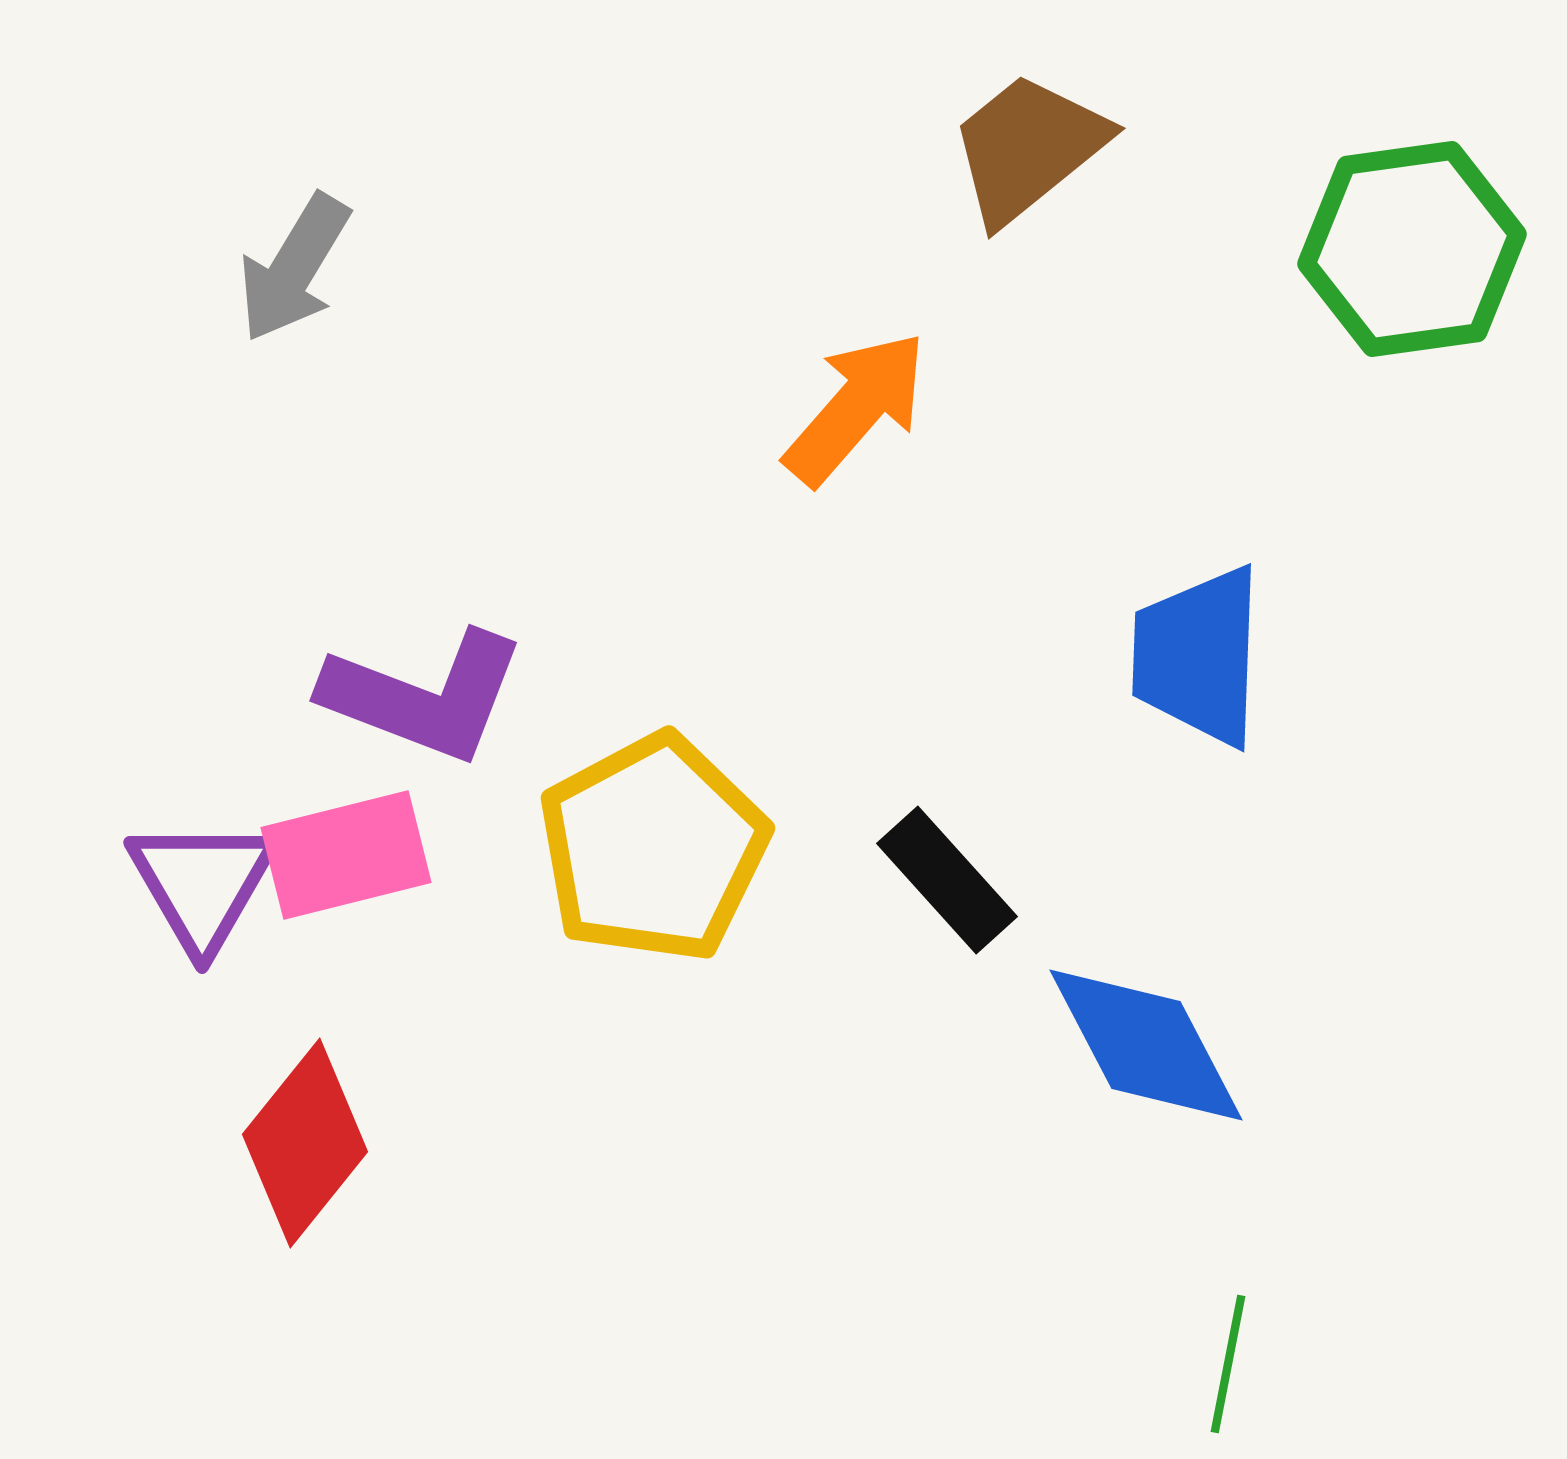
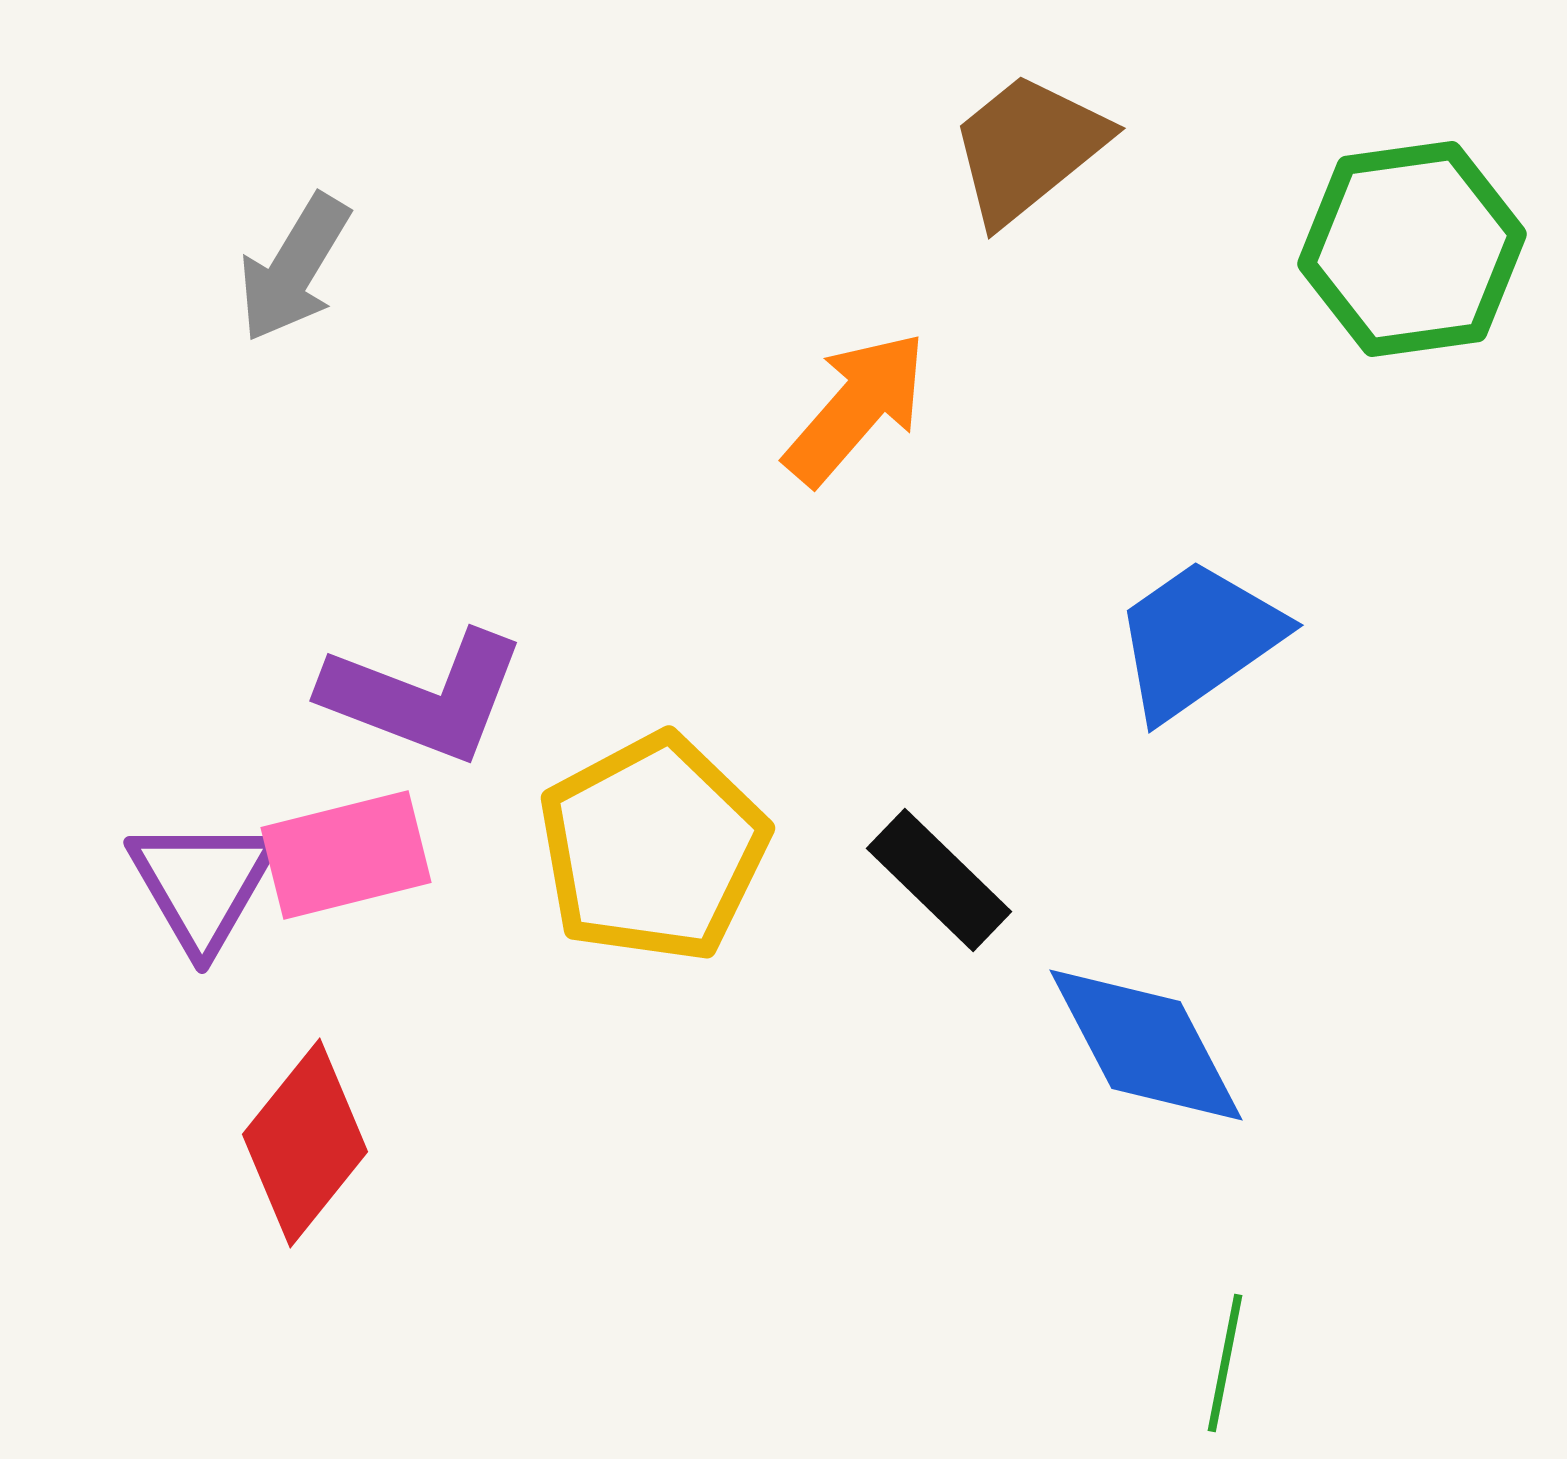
blue trapezoid: moved 17 px up; rotated 53 degrees clockwise
black rectangle: moved 8 px left; rotated 4 degrees counterclockwise
green line: moved 3 px left, 1 px up
